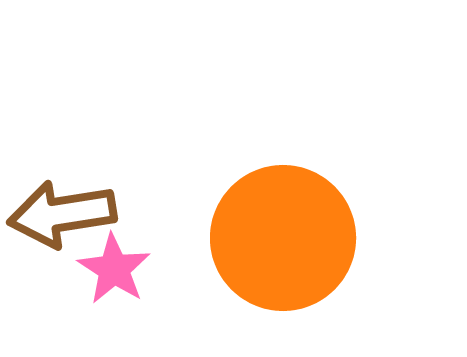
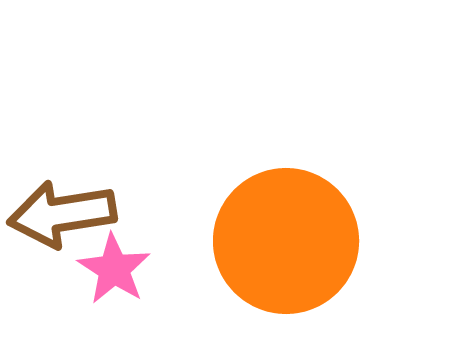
orange circle: moved 3 px right, 3 px down
